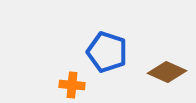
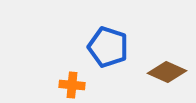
blue pentagon: moved 1 px right, 5 px up
